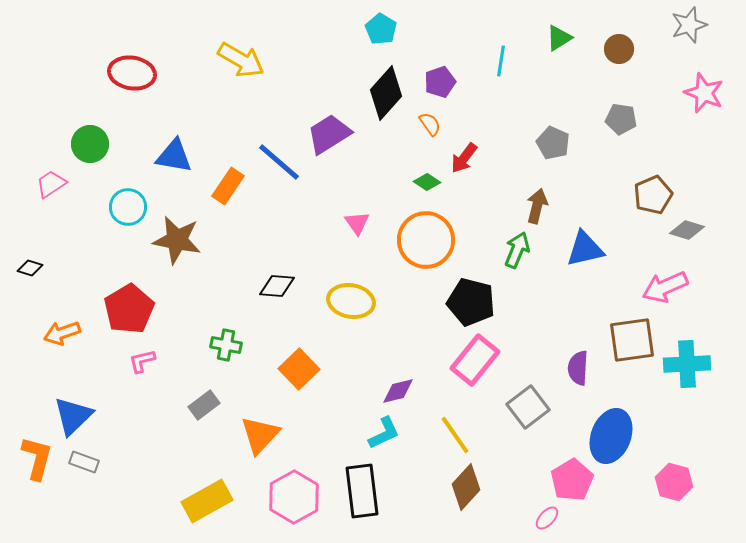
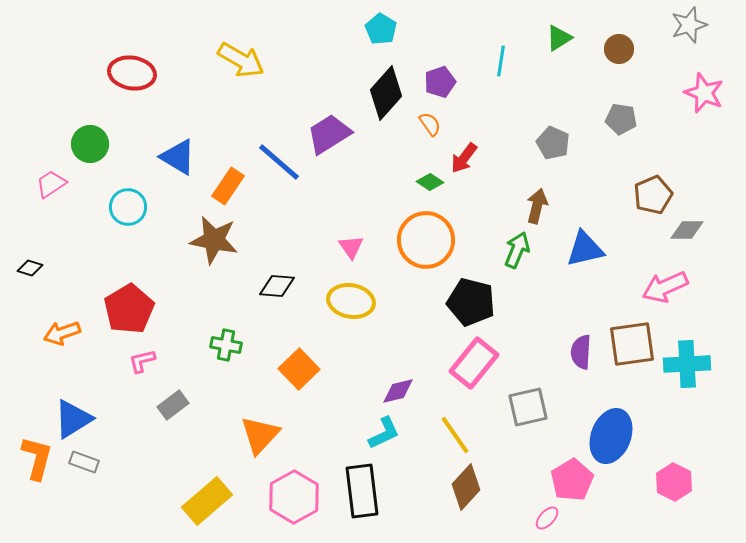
blue triangle at (174, 156): moved 4 px right, 1 px down; rotated 21 degrees clockwise
green diamond at (427, 182): moved 3 px right
pink triangle at (357, 223): moved 6 px left, 24 px down
gray diamond at (687, 230): rotated 16 degrees counterclockwise
brown star at (177, 240): moved 37 px right
brown square at (632, 340): moved 4 px down
pink rectangle at (475, 360): moved 1 px left, 3 px down
purple semicircle at (578, 368): moved 3 px right, 16 px up
gray rectangle at (204, 405): moved 31 px left
gray square at (528, 407): rotated 24 degrees clockwise
blue triangle at (73, 416): moved 3 px down; rotated 12 degrees clockwise
pink hexagon at (674, 482): rotated 12 degrees clockwise
yellow rectangle at (207, 501): rotated 12 degrees counterclockwise
